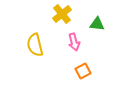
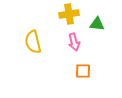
yellow cross: moved 7 px right; rotated 30 degrees clockwise
yellow semicircle: moved 2 px left, 3 px up
orange square: rotated 28 degrees clockwise
